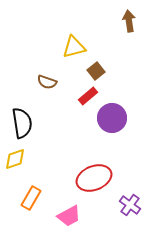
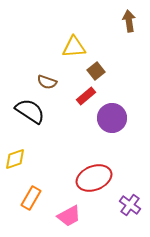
yellow triangle: rotated 10 degrees clockwise
red rectangle: moved 2 px left
black semicircle: moved 8 px right, 12 px up; rotated 48 degrees counterclockwise
